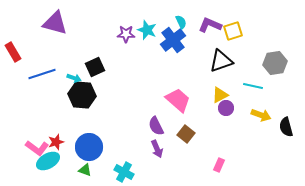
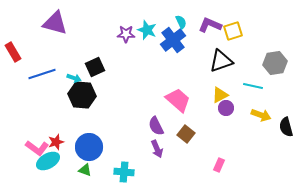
cyan cross: rotated 24 degrees counterclockwise
